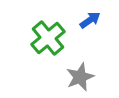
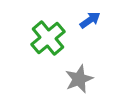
gray star: moved 1 px left, 2 px down
